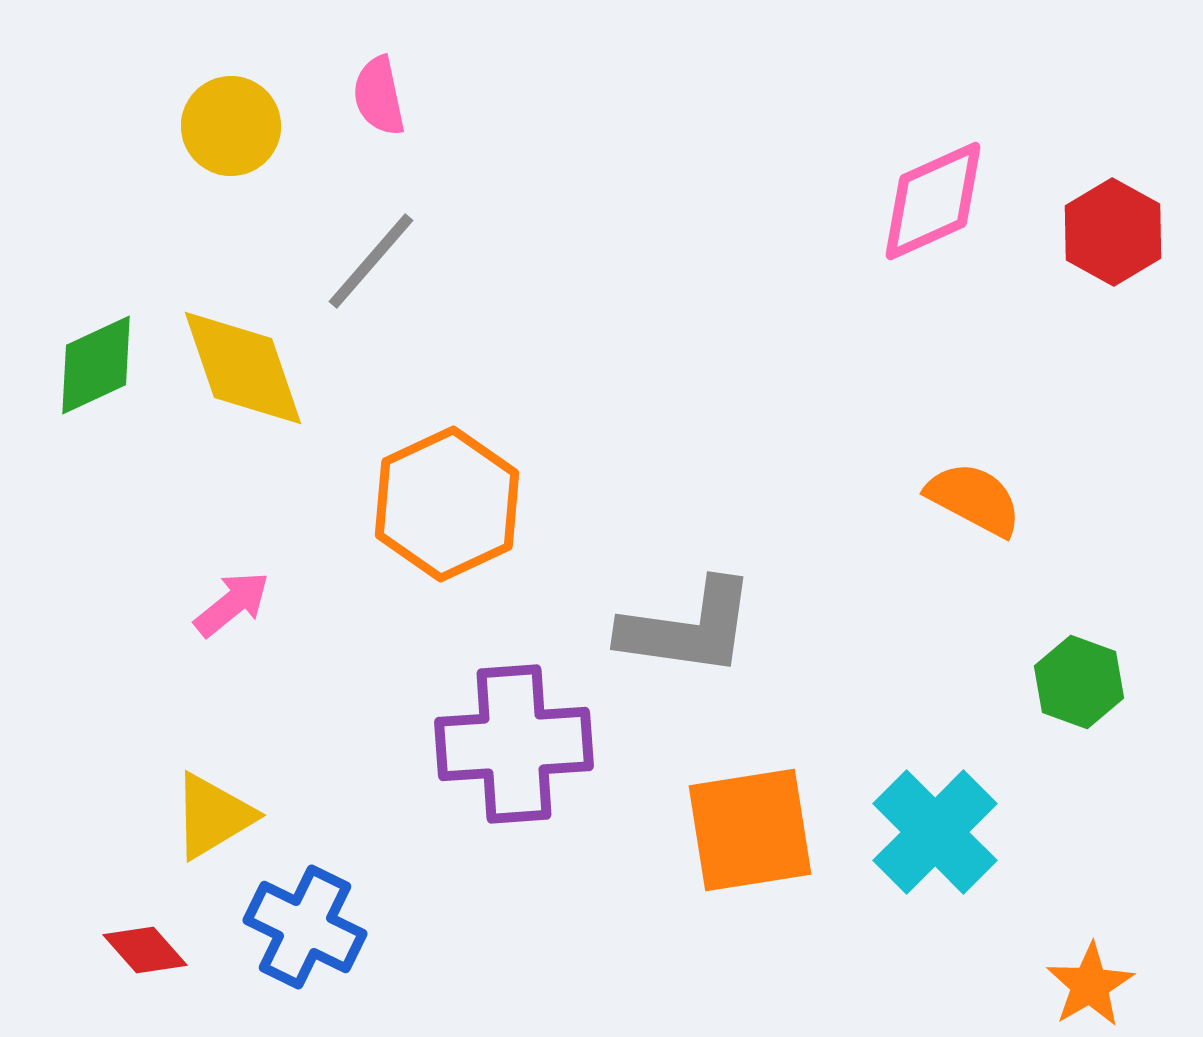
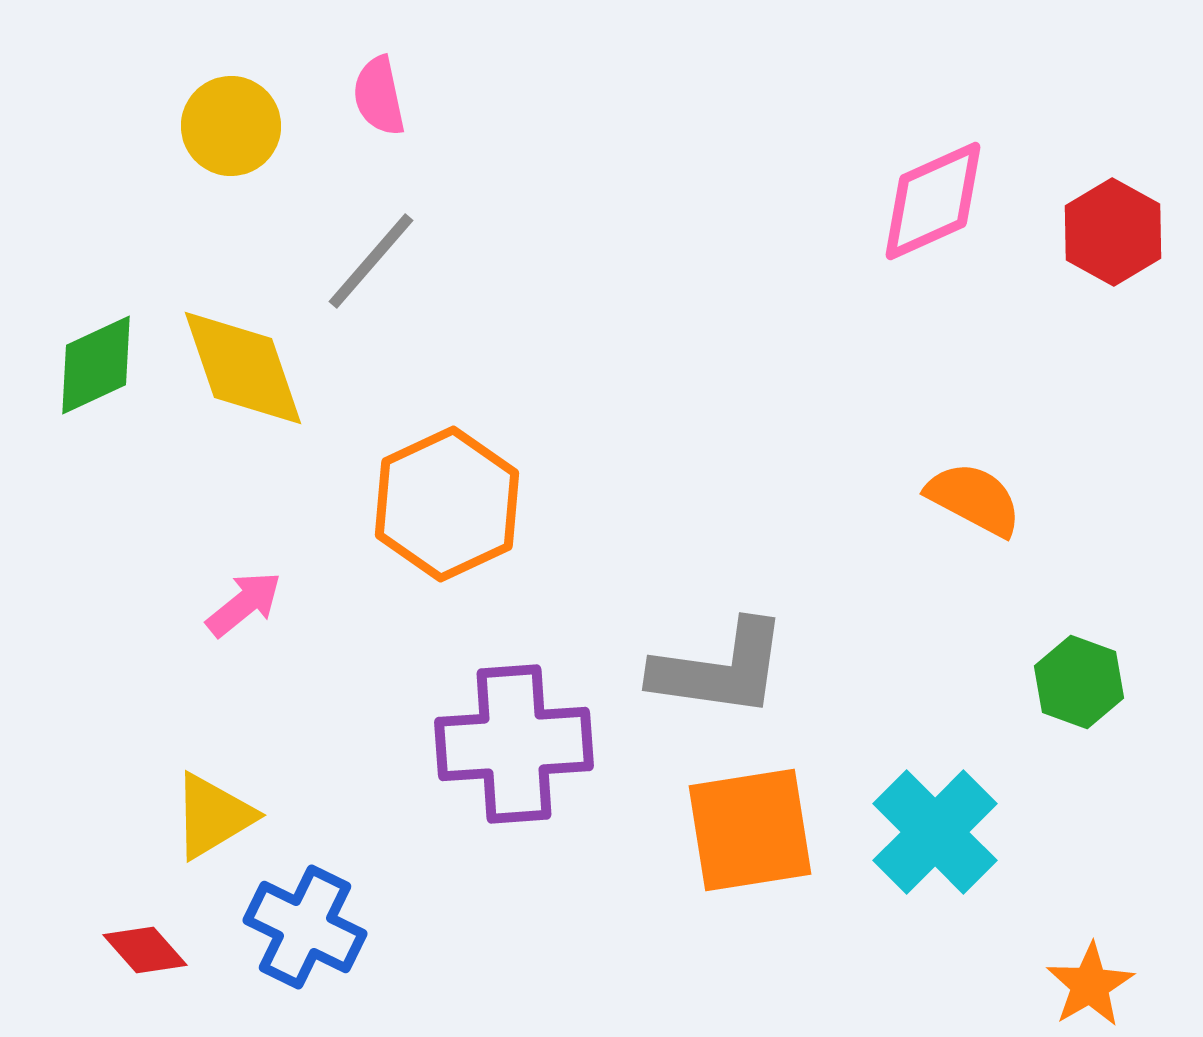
pink arrow: moved 12 px right
gray L-shape: moved 32 px right, 41 px down
